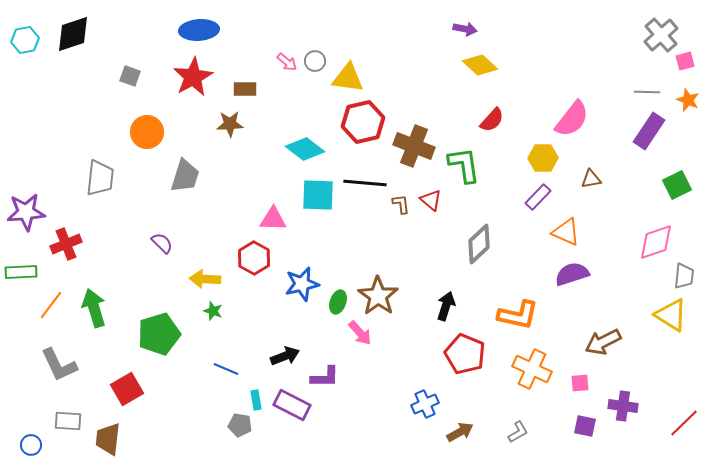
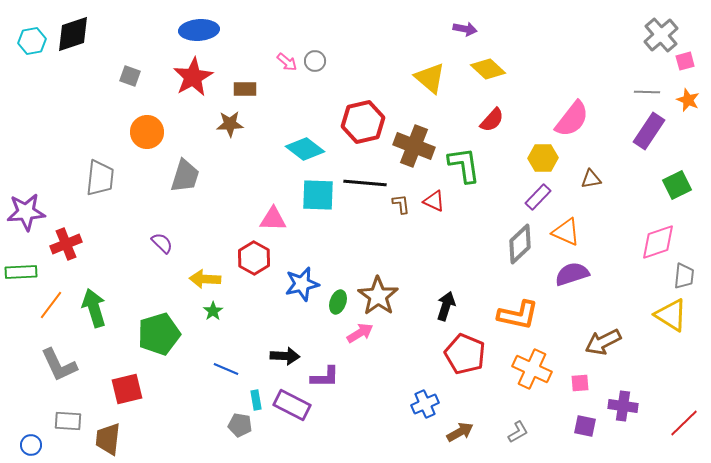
cyan hexagon at (25, 40): moved 7 px right, 1 px down
yellow diamond at (480, 65): moved 8 px right, 4 px down
yellow triangle at (348, 78): moved 82 px right; rotated 32 degrees clockwise
red triangle at (431, 200): moved 3 px right, 1 px down; rotated 15 degrees counterclockwise
pink diamond at (656, 242): moved 2 px right
gray diamond at (479, 244): moved 41 px right
green star at (213, 311): rotated 18 degrees clockwise
pink arrow at (360, 333): rotated 80 degrees counterclockwise
black arrow at (285, 356): rotated 24 degrees clockwise
red square at (127, 389): rotated 16 degrees clockwise
